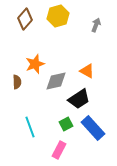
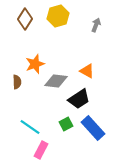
brown diamond: rotated 10 degrees counterclockwise
gray diamond: rotated 20 degrees clockwise
cyan line: rotated 35 degrees counterclockwise
pink rectangle: moved 18 px left
